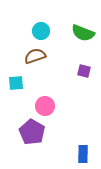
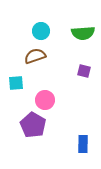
green semicircle: rotated 25 degrees counterclockwise
pink circle: moved 6 px up
purple pentagon: moved 1 px right, 7 px up
blue rectangle: moved 10 px up
